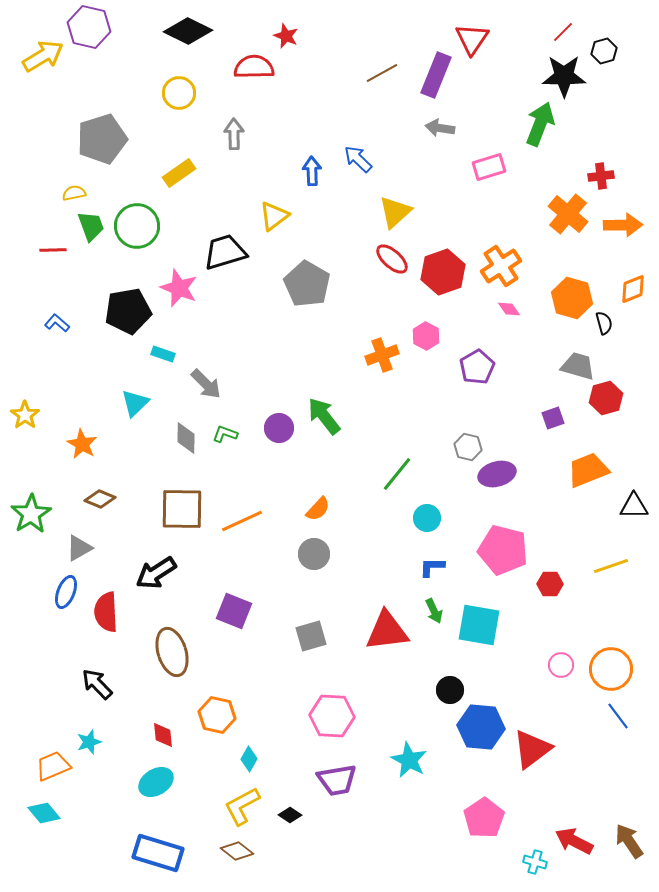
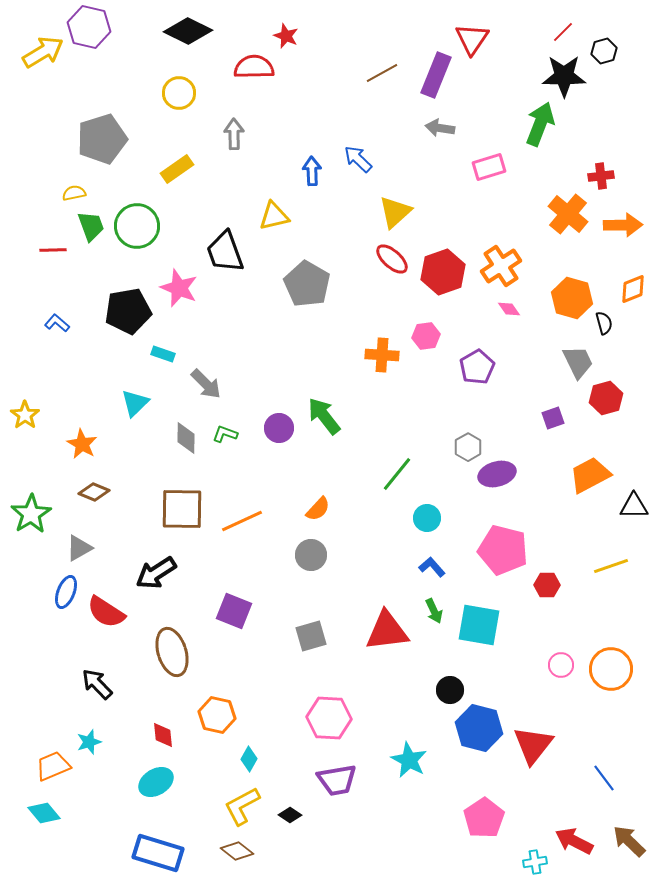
yellow arrow at (43, 56): moved 4 px up
yellow rectangle at (179, 173): moved 2 px left, 4 px up
yellow triangle at (274, 216): rotated 24 degrees clockwise
black trapezoid at (225, 252): rotated 93 degrees counterclockwise
pink hexagon at (426, 336): rotated 24 degrees clockwise
orange cross at (382, 355): rotated 24 degrees clockwise
gray trapezoid at (578, 366): moved 4 px up; rotated 48 degrees clockwise
gray hexagon at (468, 447): rotated 16 degrees clockwise
orange trapezoid at (588, 470): moved 2 px right, 5 px down; rotated 6 degrees counterclockwise
brown diamond at (100, 499): moved 6 px left, 7 px up
gray circle at (314, 554): moved 3 px left, 1 px down
blue L-shape at (432, 567): rotated 48 degrees clockwise
red hexagon at (550, 584): moved 3 px left, 1 px down
red semicircle at (106, 612): rotated 54 degrees counterclockwise
pink hexagon at (332, 716): moved 3 px left, 2 px down
blue line at (618, 716): moved 14 px left, 62 px down
blue hexagon at (481, 727): moved 2 px left, 1 px down; rotated 9 degrees clockwise
red triangle at (532, 749): moved 1 px right, 4 px up; rotated 15 degrees counterclockwise
brown arrow at (629, 841): rotated 12 degrees counterclockwise
cyan cross at (535, 862): rotated 25 degrees counterclockwise
